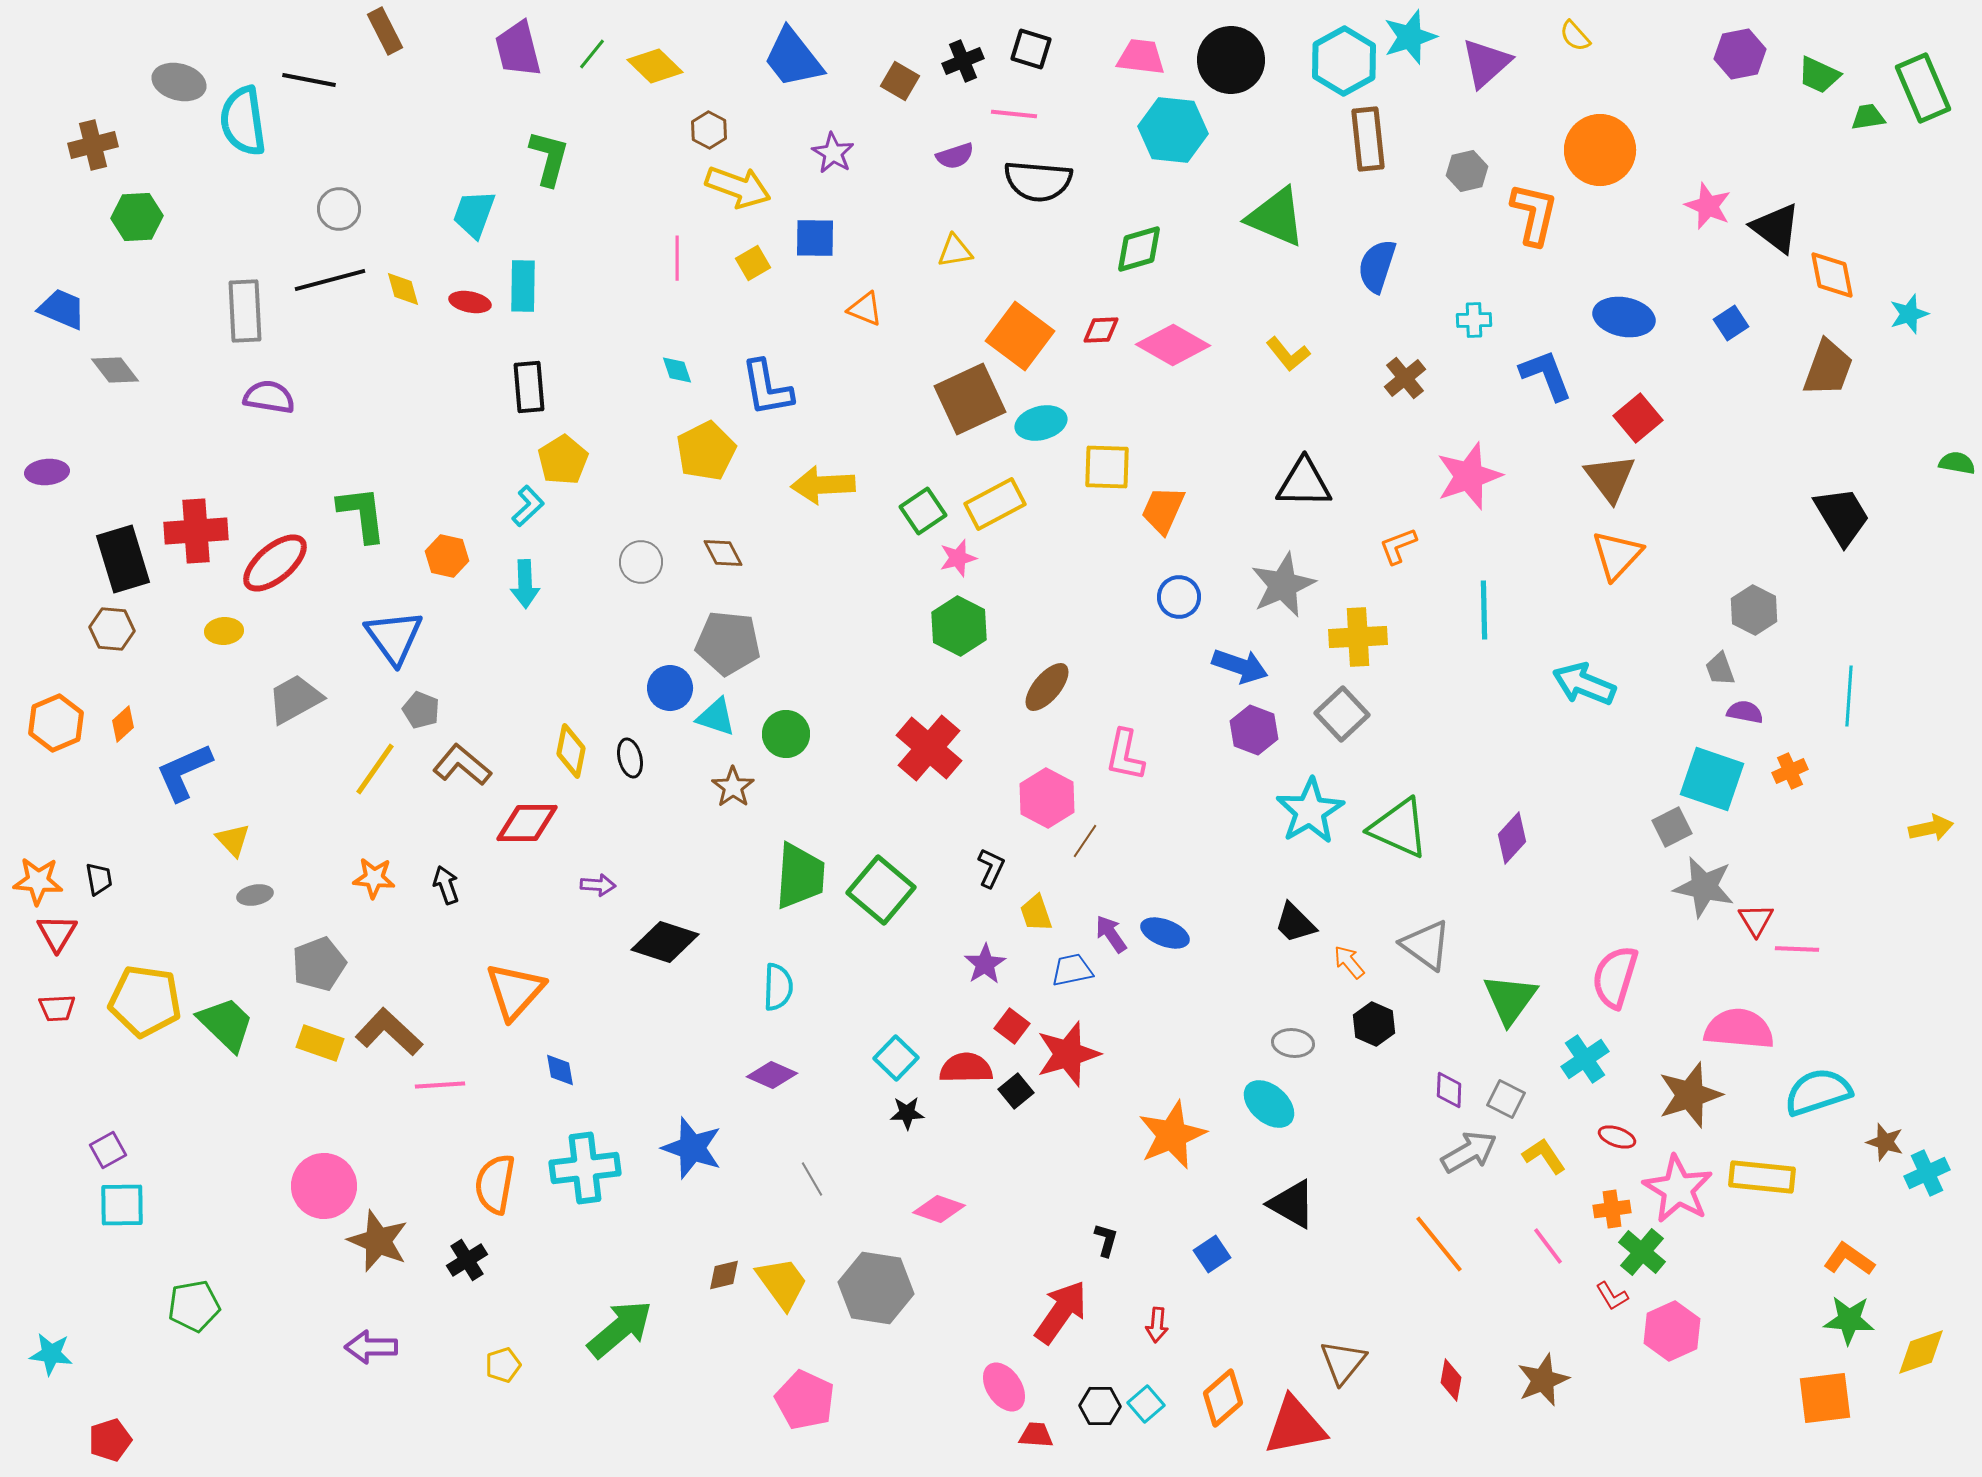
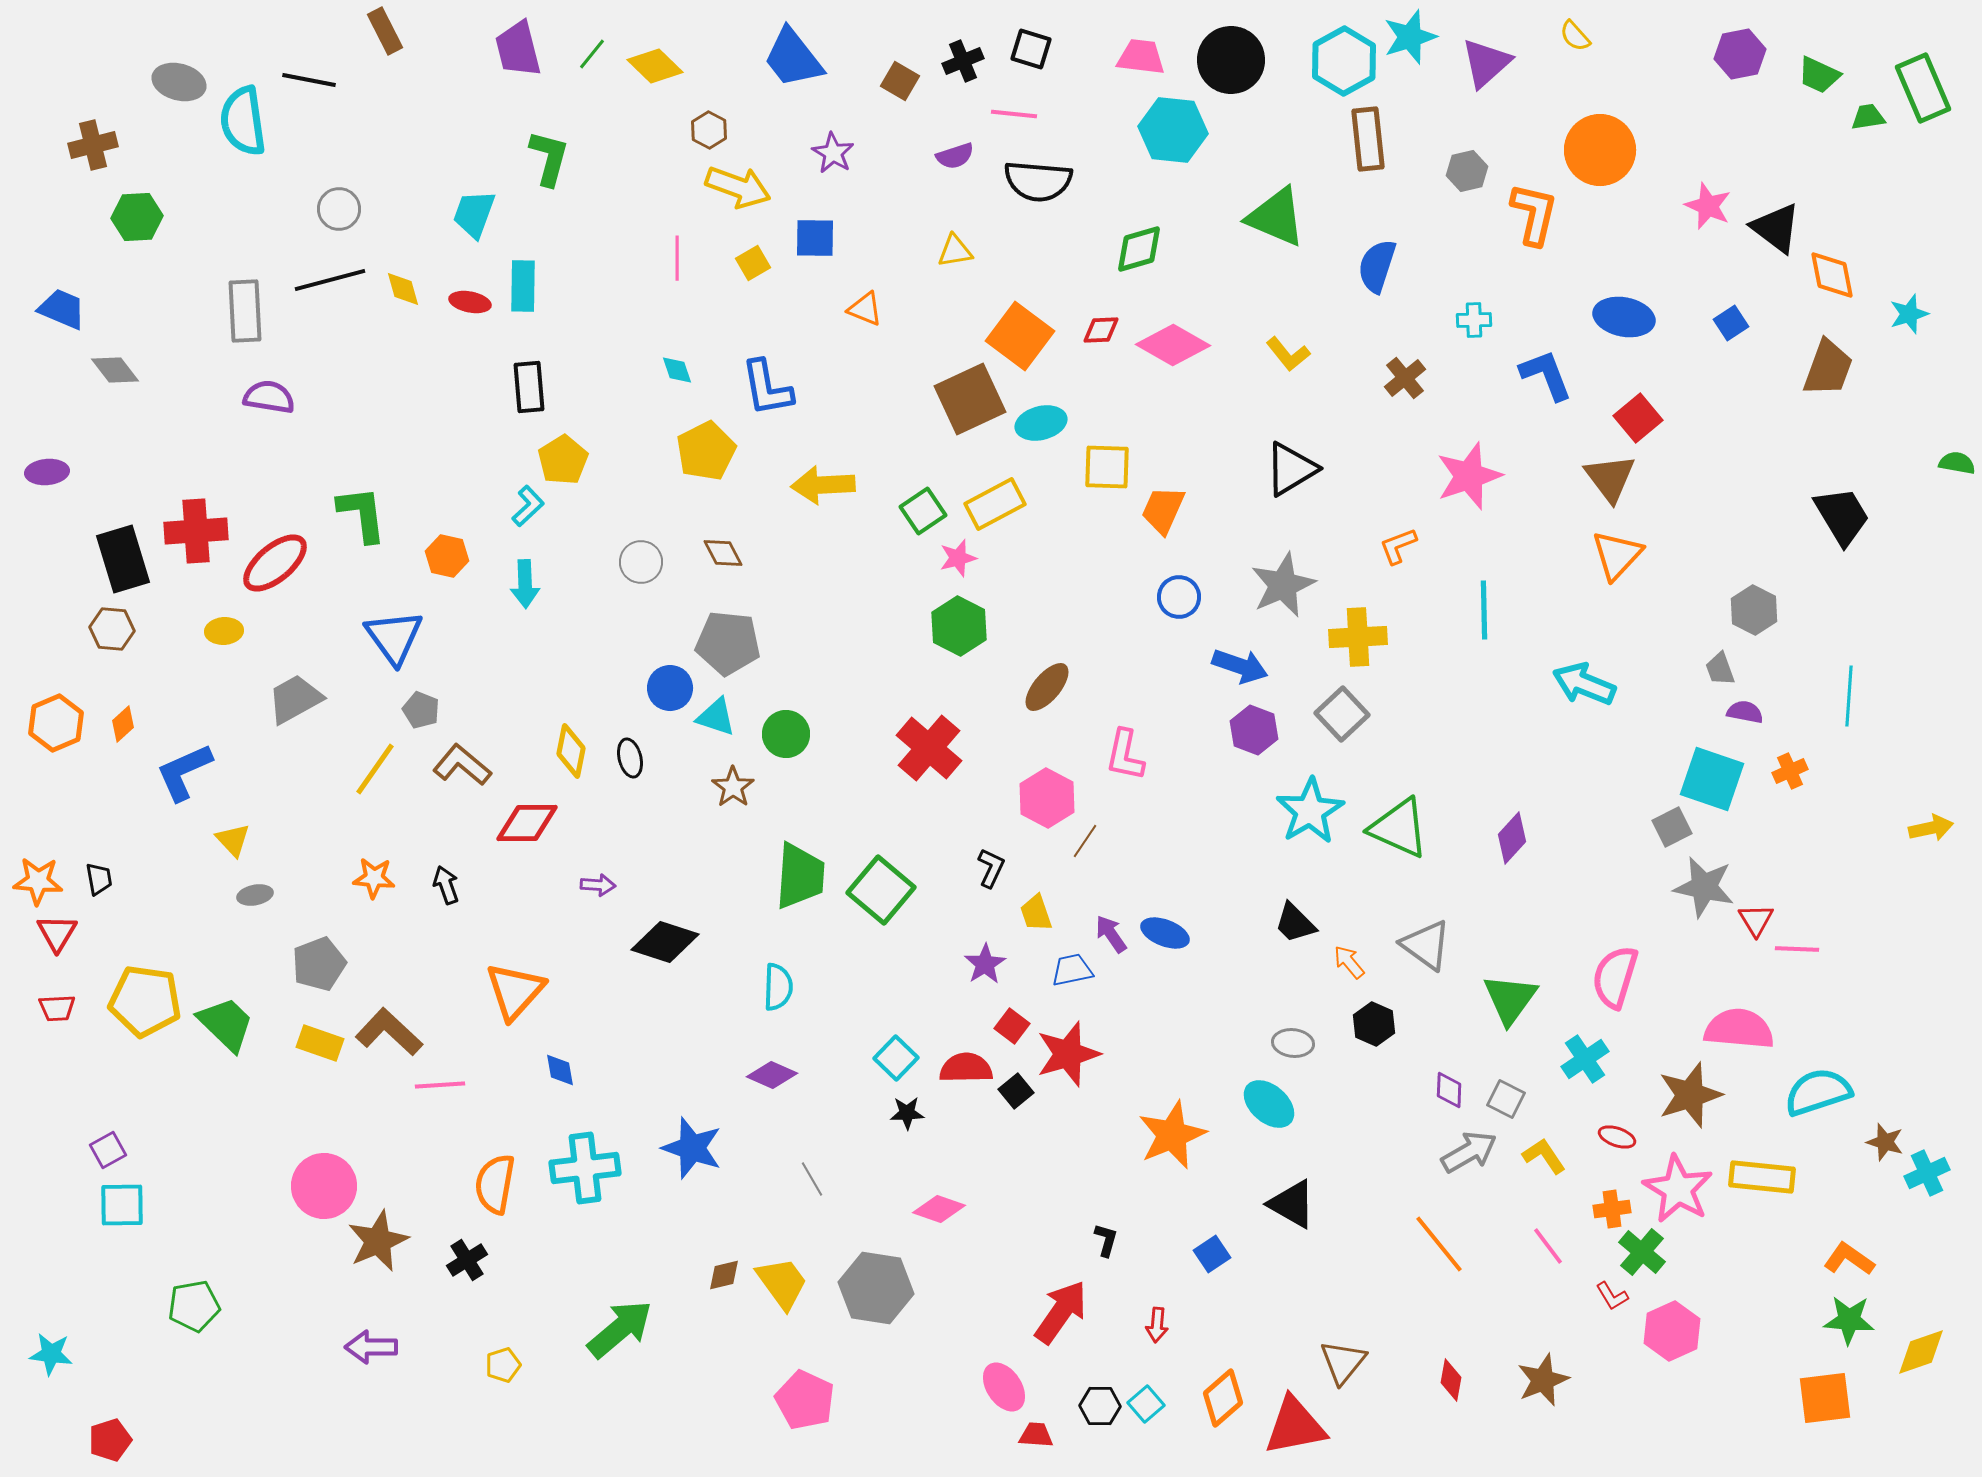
black triangle at (1304, 483): moved 13 px left, 14 px up; rotated 32 degrees counterclockwise
brown star at (378, 1241): rotated 26 degrees clockwise
